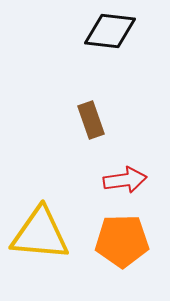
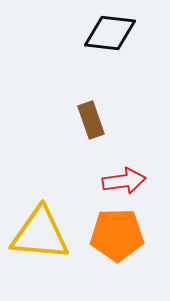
black diamond: moved 2 px down
red arrow: moved 1 px left, 1 px down
orange pentagon: moved 5 px left, 6 px up
